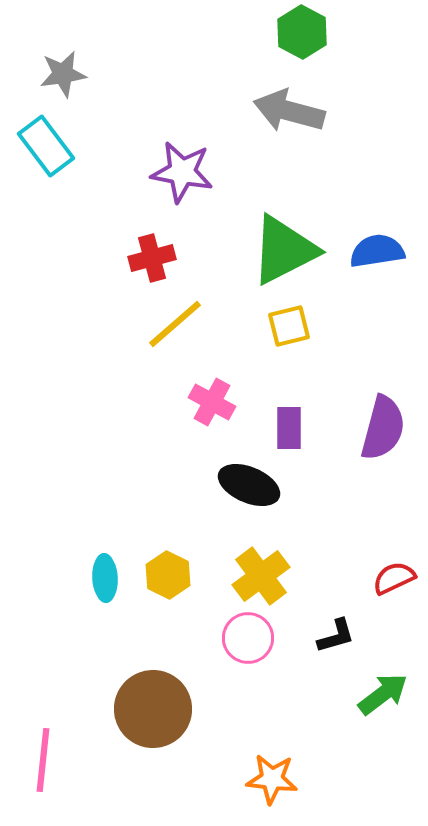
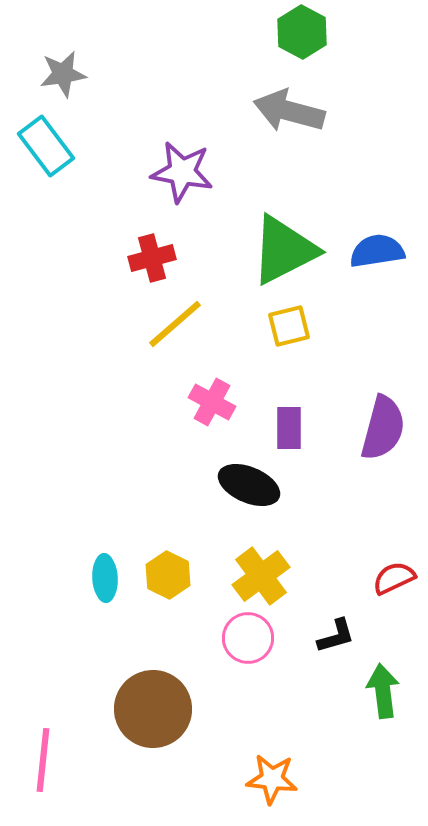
green arrow: moved 3 px up; rotated 60 degrees counterclockwise
